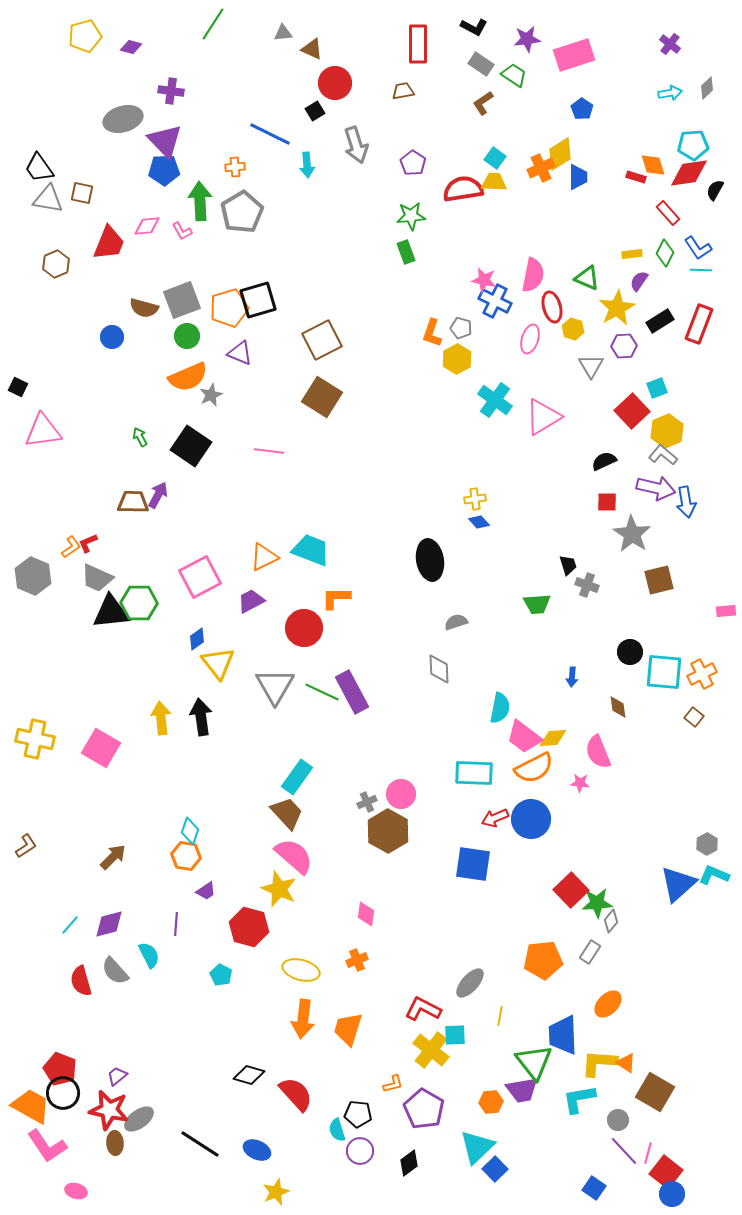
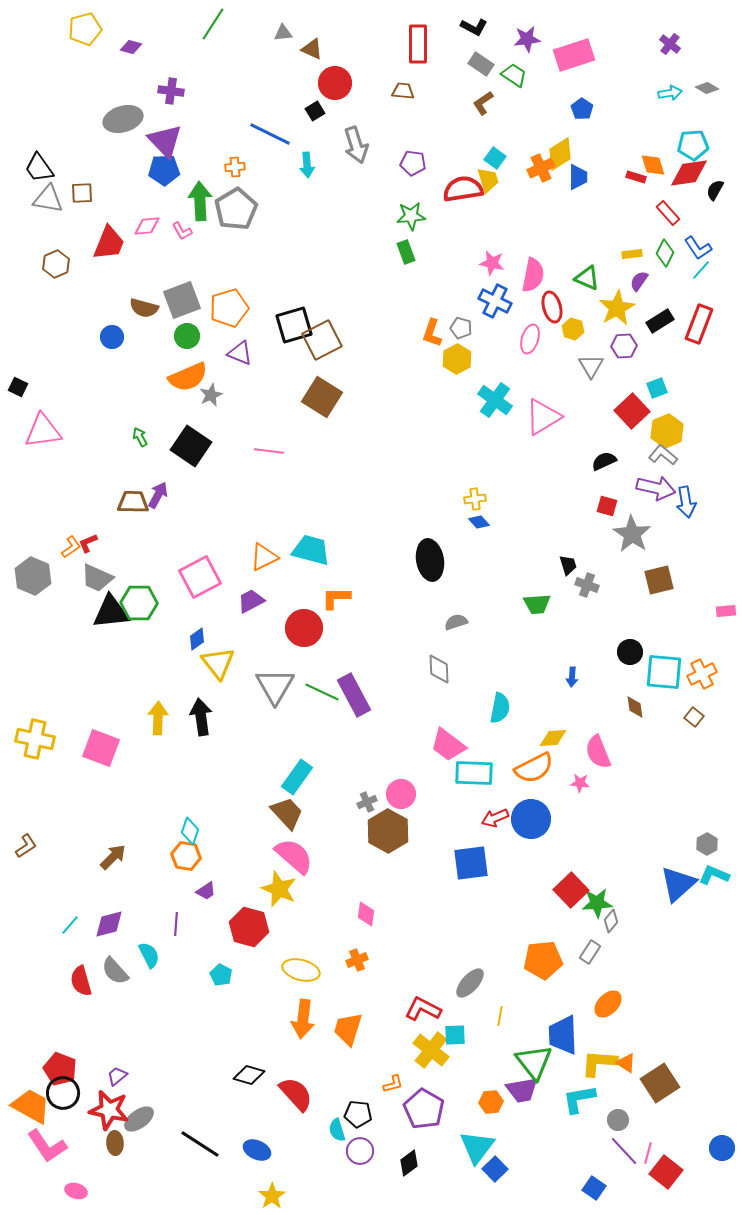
yellow pentagon at (85, 36): moved 7 px up
gray diamond at (707, 88): rotated 75 degrees clockwise
brown trapezoid at (403, 91): rotated 15 degrees clockwise
purple pentagon at (413, 163): rotated 25 degrees counterclockwise
yellow trapezoid at (494, 182): moved 6 px left, 2 px up; rotated 72 degrees clockwise
brown square at (82, 193): rotated 15 degrees counterclockwise
gray pentagon at (242, 212): moved 6 px left, 3 px up
cyan line at (701, 270): rotated 50 degrees counterclockwise
pink star at (484, 280): moved 8 px right, 17 px up
black square at (258, 300): moved 36 px right, 25 px down
red square at (607, 502): moved 4 px down; rotated 15 degrees clockwise
cyan trapezoid at (311, 550): rotated 6 degrees counterclockwise
purple rectangle at (352, 692): moved 2 px right, 3 px down
brown diamond at (618, 707): moved 17 px right
yellow arrow at (161, 718): moved 3 px left; rotated 8 degrees clockwise
pink trapezoid at (524, 737): moved 76 px left, 8 px down
pink square at (101, 748): rotated 9 degrees counterclockwise
blue square at (473, 864): moved 2 px left, 1 px up; rotated 15 degrees counterclockwise
brown square at (655, 1092): moved 5 px right, 9 px up; rotated 27 degrees clockwise
cyan triangle at (477, 1147): rotated 9 degrees counterclockwise
yellow star at (276, 1192): moved 4 px left, 4 px down; rotated 12 degrees counterclockwise
blue circle at (672, 1194): moved 50 px right, 46 px up
